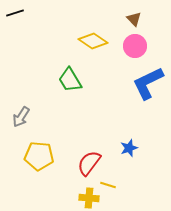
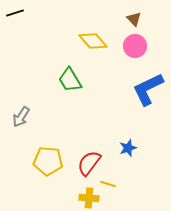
yellow diamond: rotated 16 degrees clockwise
blue L-shape: moved 6 px down
blue star: moved 1 px left
yellow pentagon: moved 9 px right, 5 px down
yellow line: moved 1 px up
